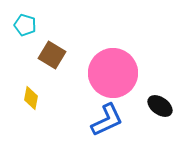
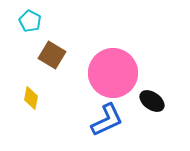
cyan pentagon: moved 5 px right, 4 px up; rotated 10 degrees clockwise
black ellipse: moved 8 px left, 5 px up
